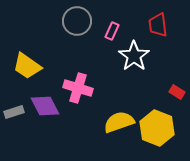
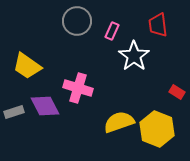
yellow hexagon: moved 1 px down
